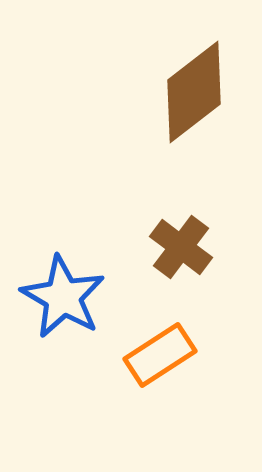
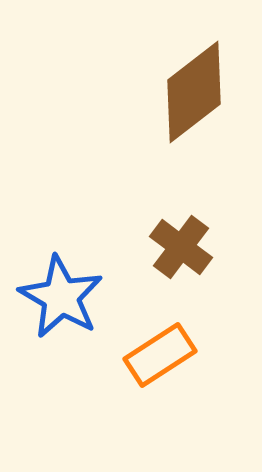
blue star: moved 2 px left
